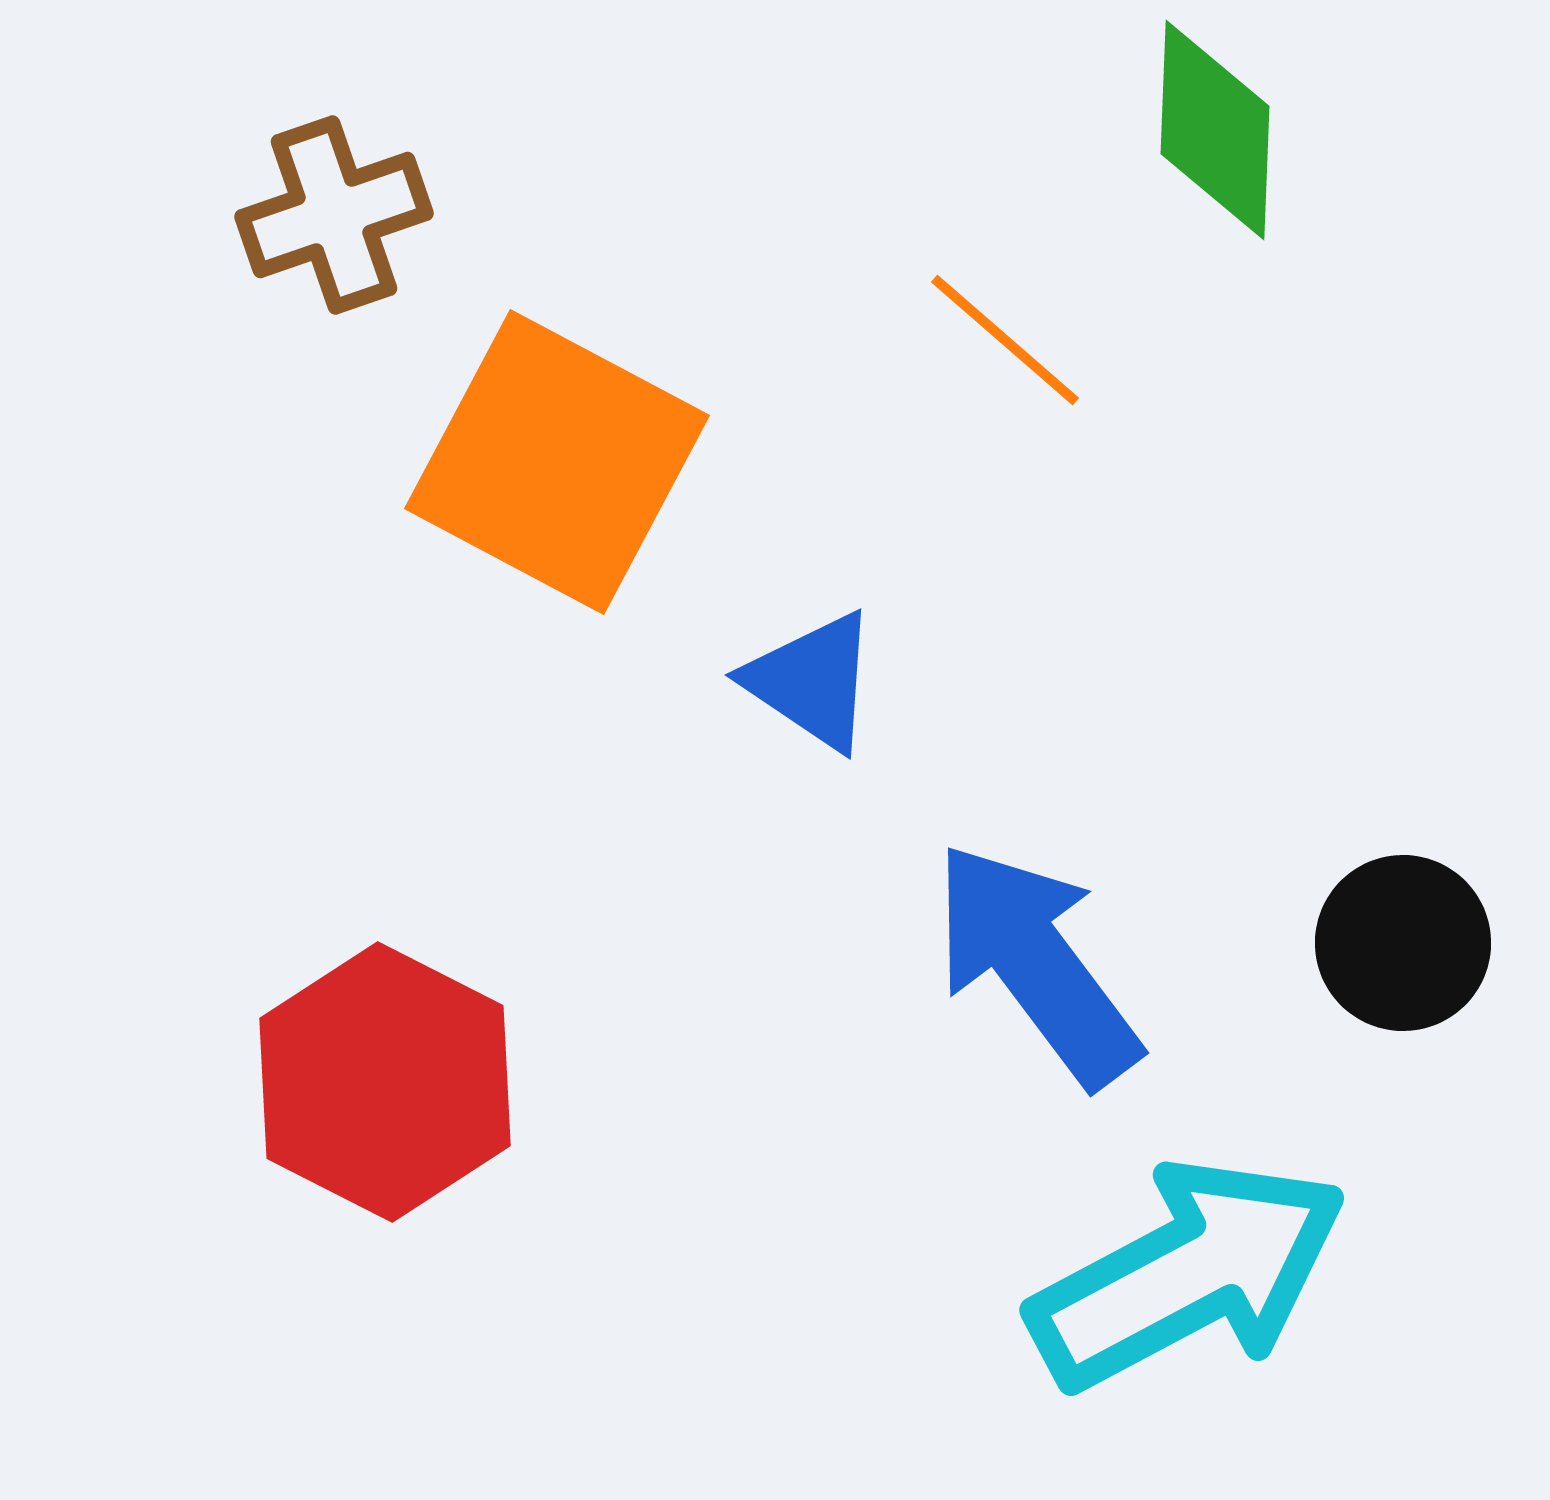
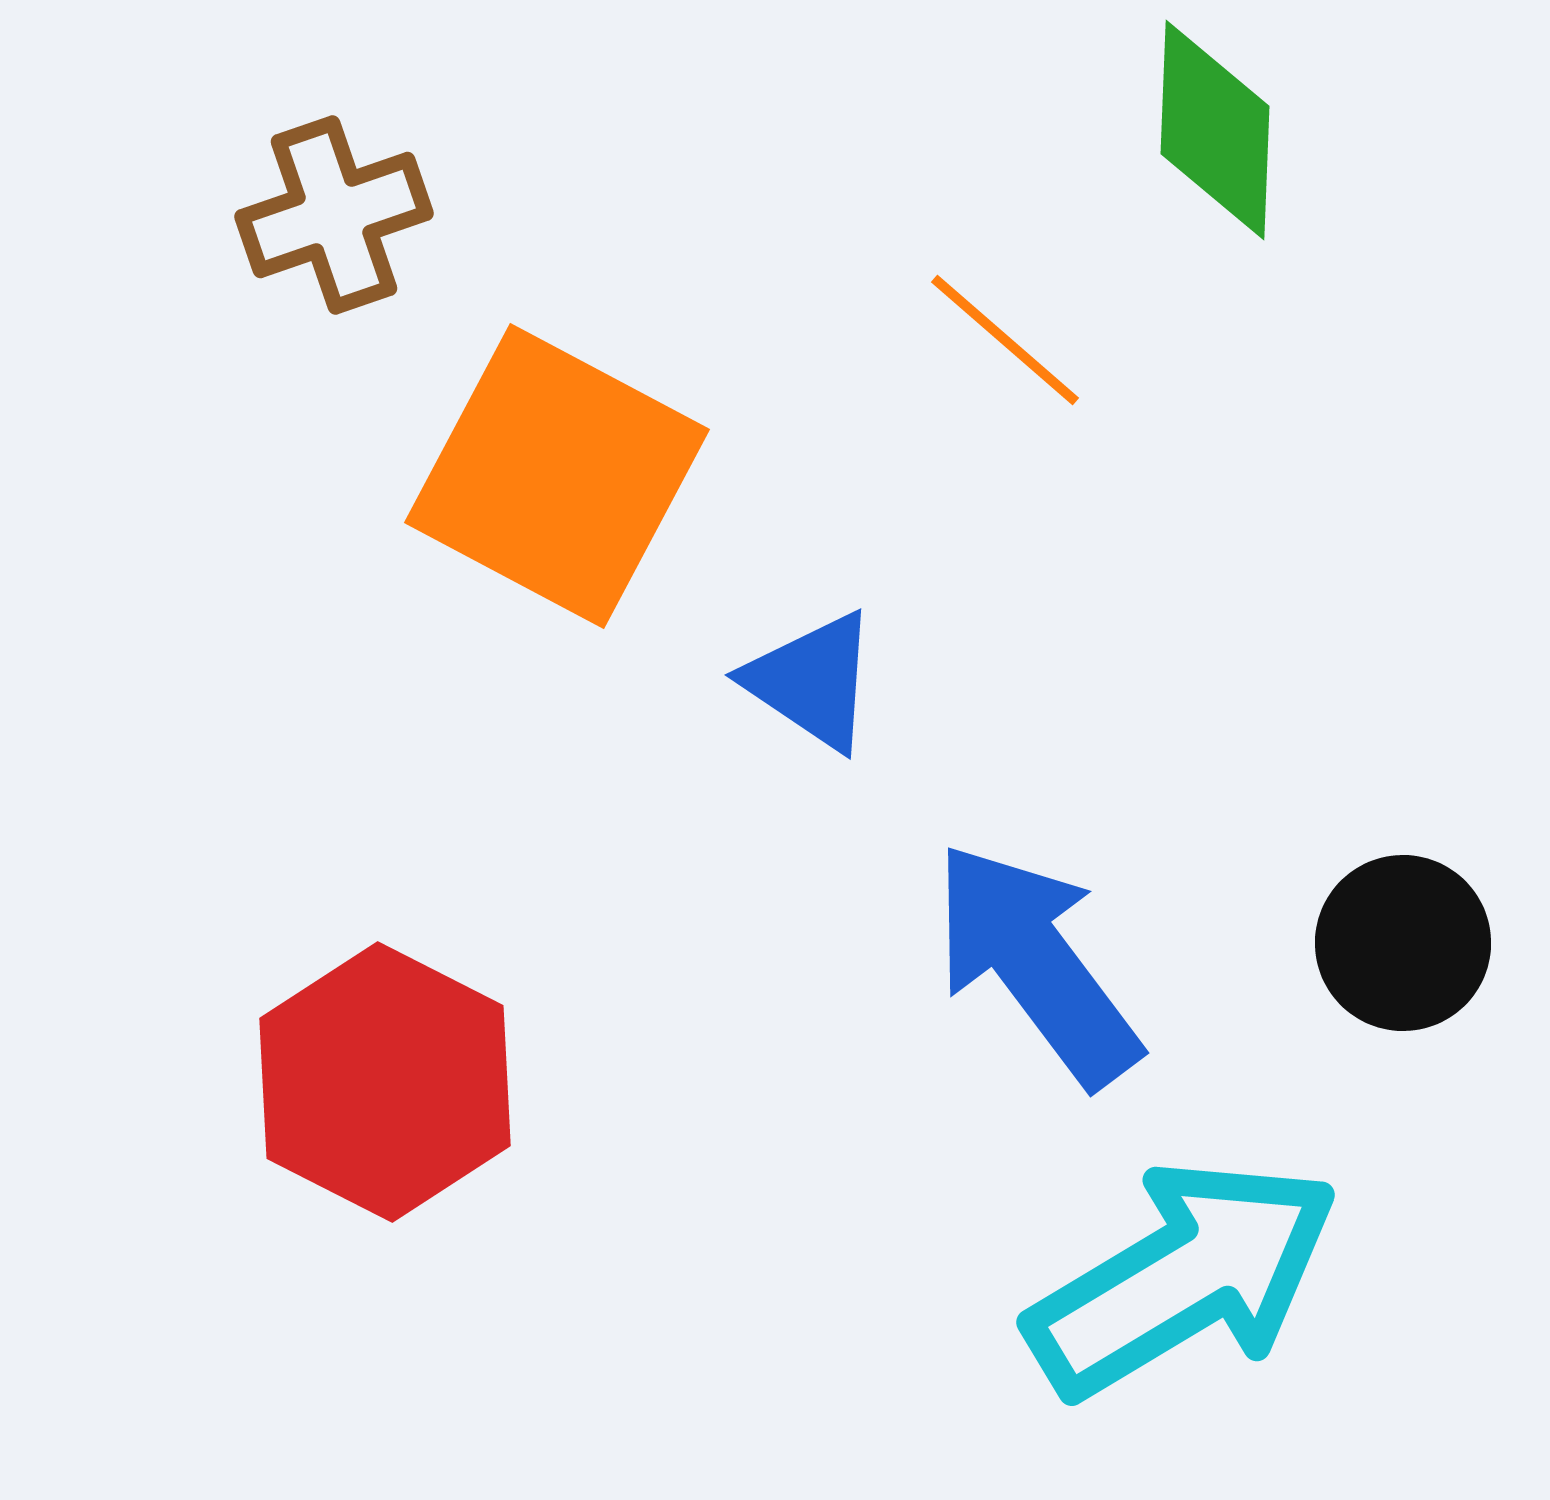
orange square: moved 14 px down
cyan arrow: moved 5 px left, 4 px down; rotated 3 degrees counterclockwise
